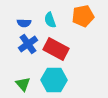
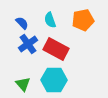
orange pentagon: moved 4 px down
blue semicircle: moved 2 px left; rotated 136 degrees counterclockwise
